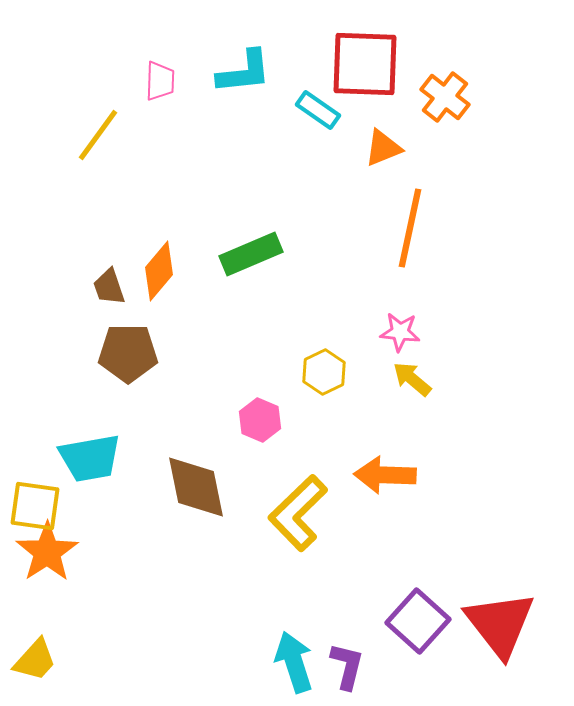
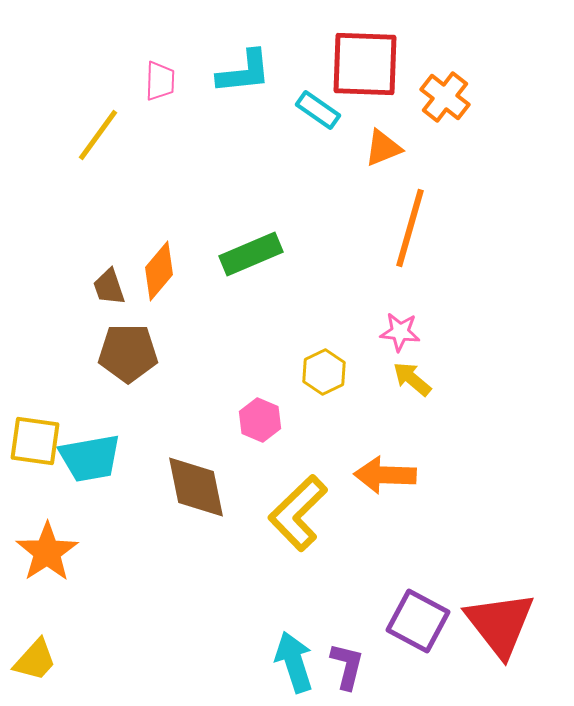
orange line: rotated 4 degrees clockwise
yellow square: moved 65 px up
purple square: rotated 14 degrees counterclockwise
